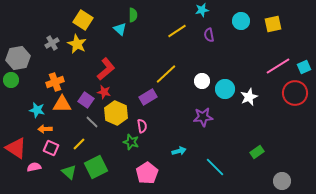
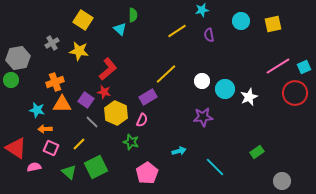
yellow star at (77, 44): moved 2 px right, 7 px down; rotated 18 degrees counterclockwise
red L-shape at (106, 69): moved 2 px right
pink semicircle at (142, 126): moved 6 px up; rotated 32 degrees clockwise
